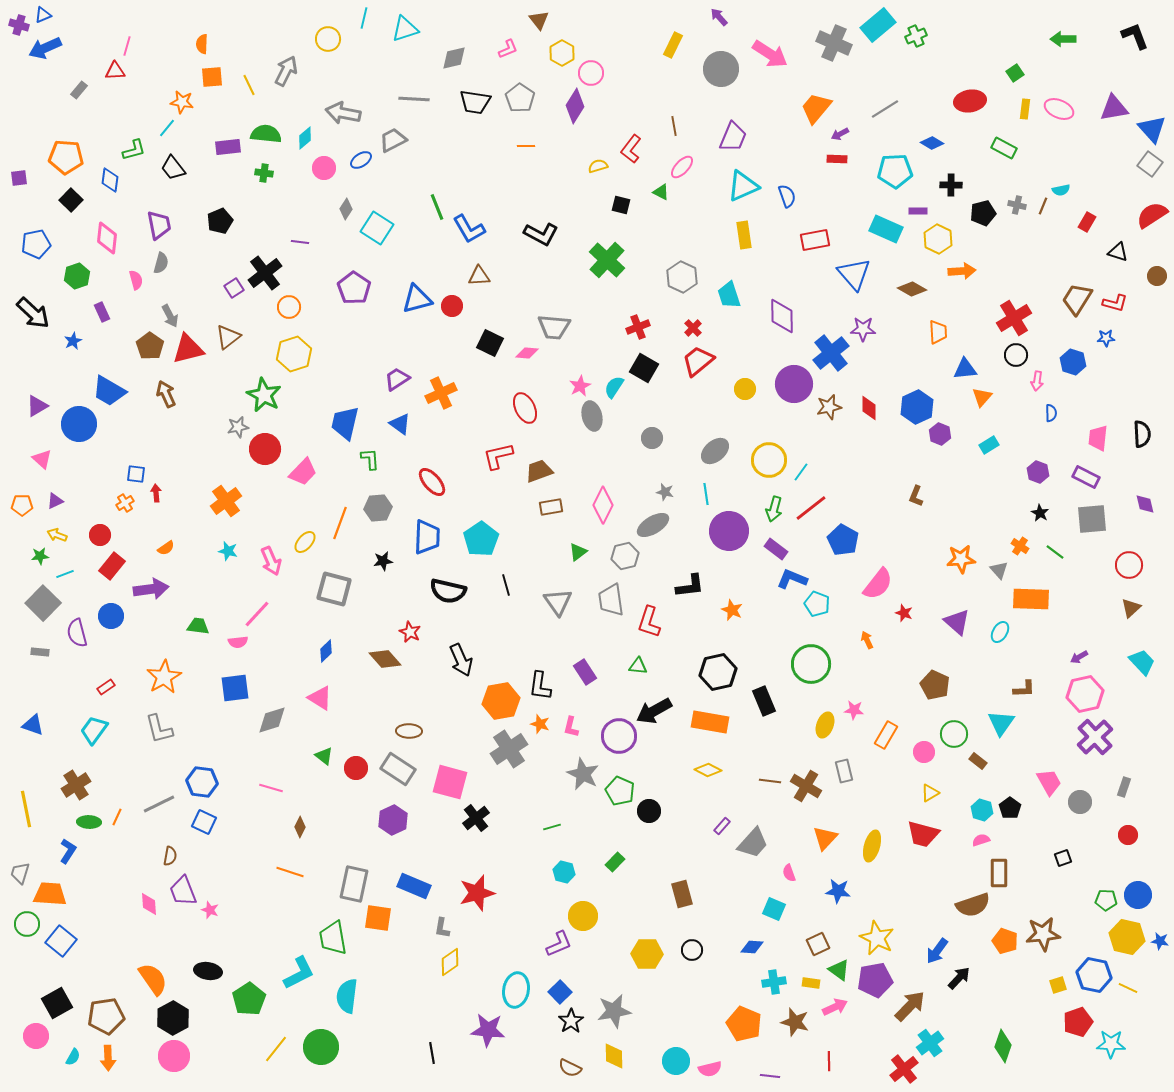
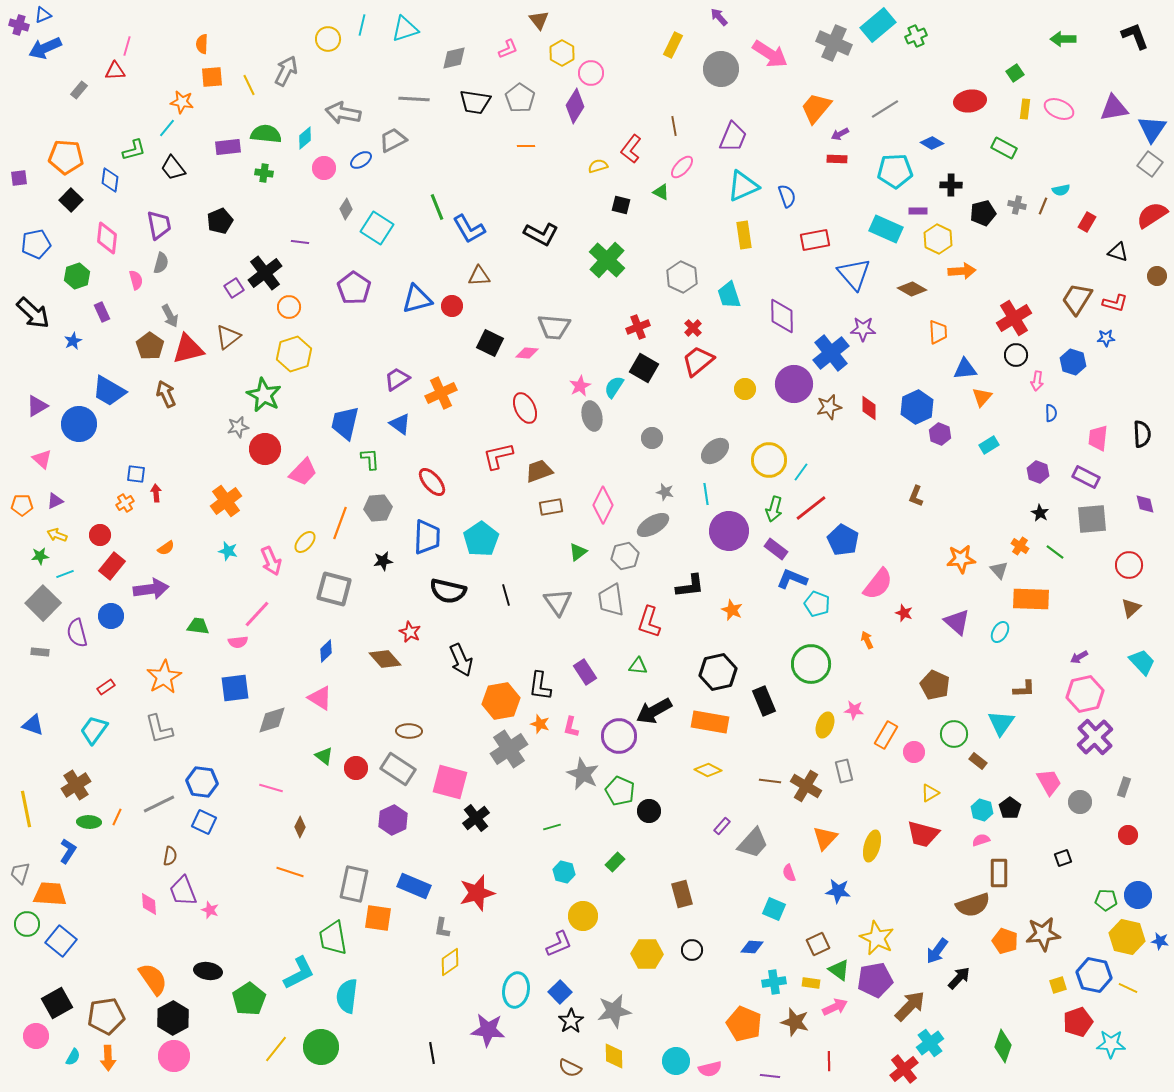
cyan line at (364, 18): moved 2 px left, 7 px down
blue triangle at (1152, 129): rotated 16 degrees clockwise
black line at (506, 585): moved 10 px down
pink circle at (924, 752): moved 10 px left
